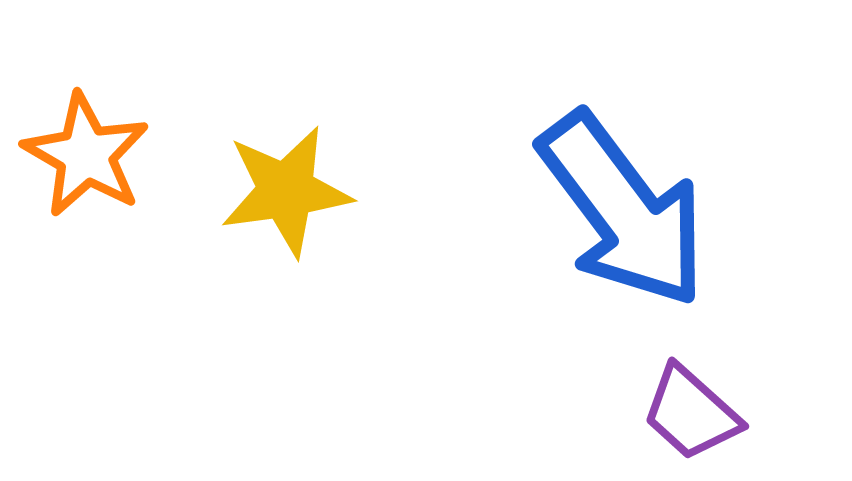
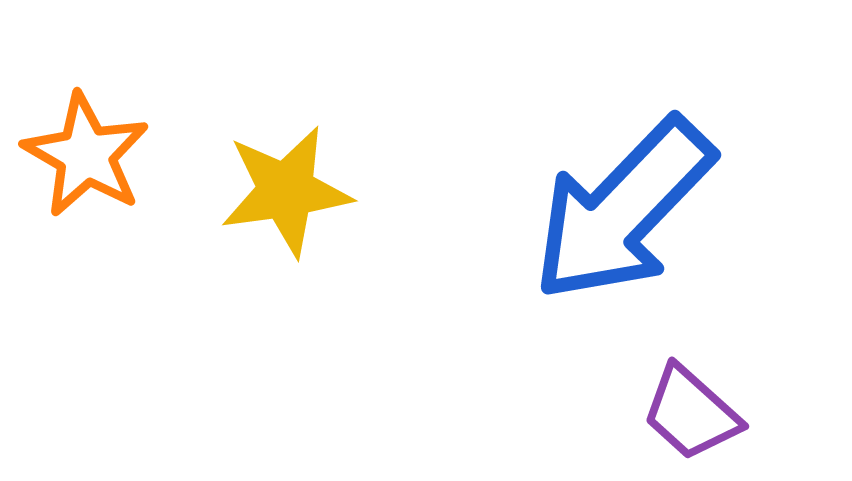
blue arrow: rotated 81 degrees clockwise
